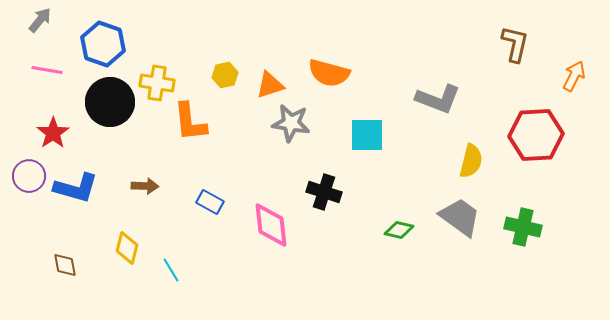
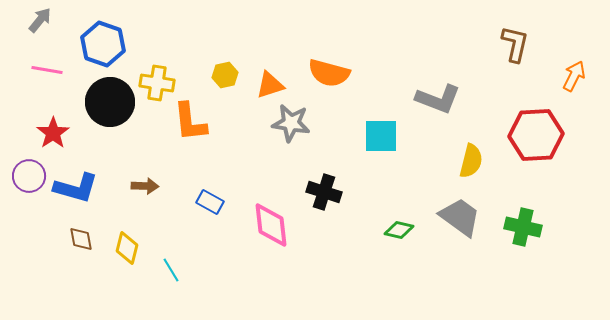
cyan square: moved 14 px right, 1 px down
brown diamond: moved 16 px right, 26 px up
